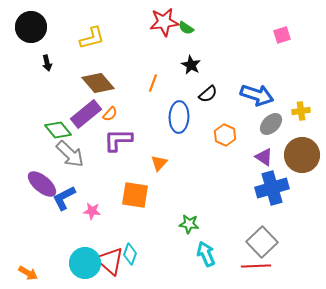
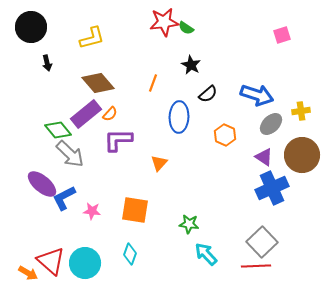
blue cross: rotated 8 degrees counterclockwise
orange square: moved 15 px down
cyan arrow: rotated 20 degrees counterclockwise
red triangle: moved 59 px left
